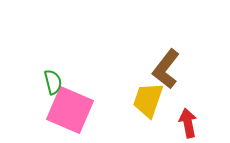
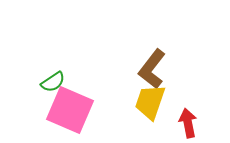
brown L-shape: moved 14 px left
green semicircle: rotated 70 degrees clockwise
yellow trapezoid: moved 2 px right, 2 px down
